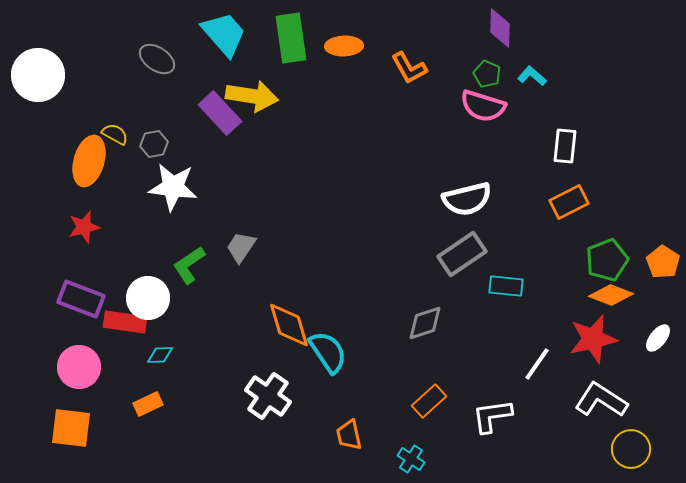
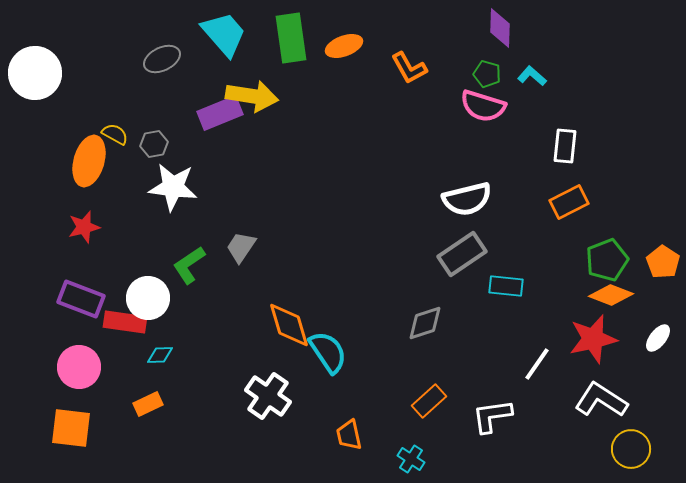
orange ellipse at (344, 46): rotated 18 degrees counterclockwise
gray ellipse at (157, 59): moved 5 px right; rotated 60 degrees counterclockwise
green pentagon at (487, 74): rotated 8 degrees counterclockwise
white circle at (38, 75): moved 3 px left, 2 px up
purple rectangle at (220, 113): rotated 69 degrees counterclockwise
